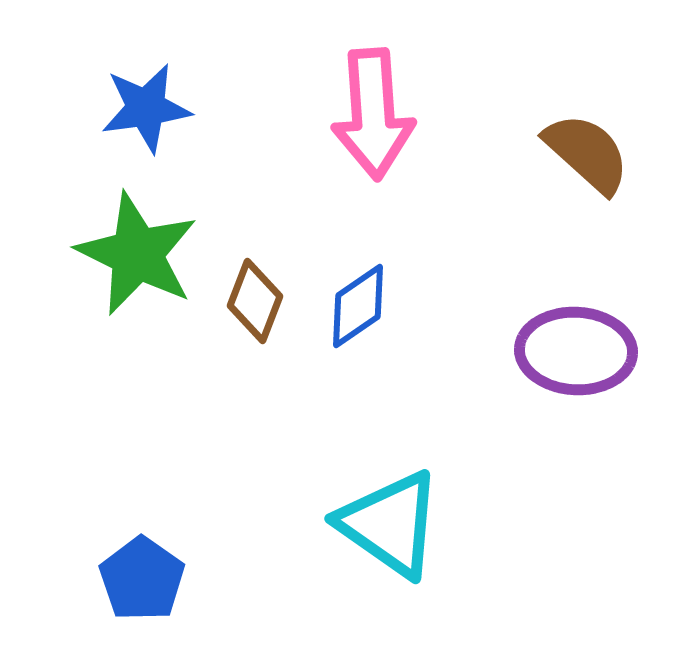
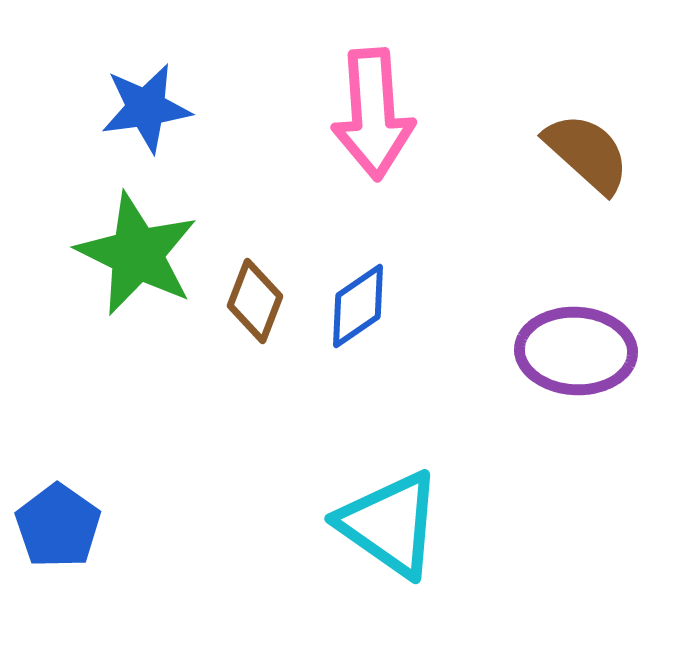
blue pentagon: moved 84 px left, 53 px up
